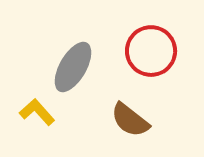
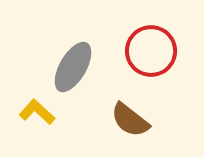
yellow L-shape: rotated 6 degrees counterclockwise
